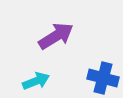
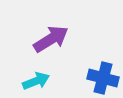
purple arrow: moved 5 px left, 3 px down
